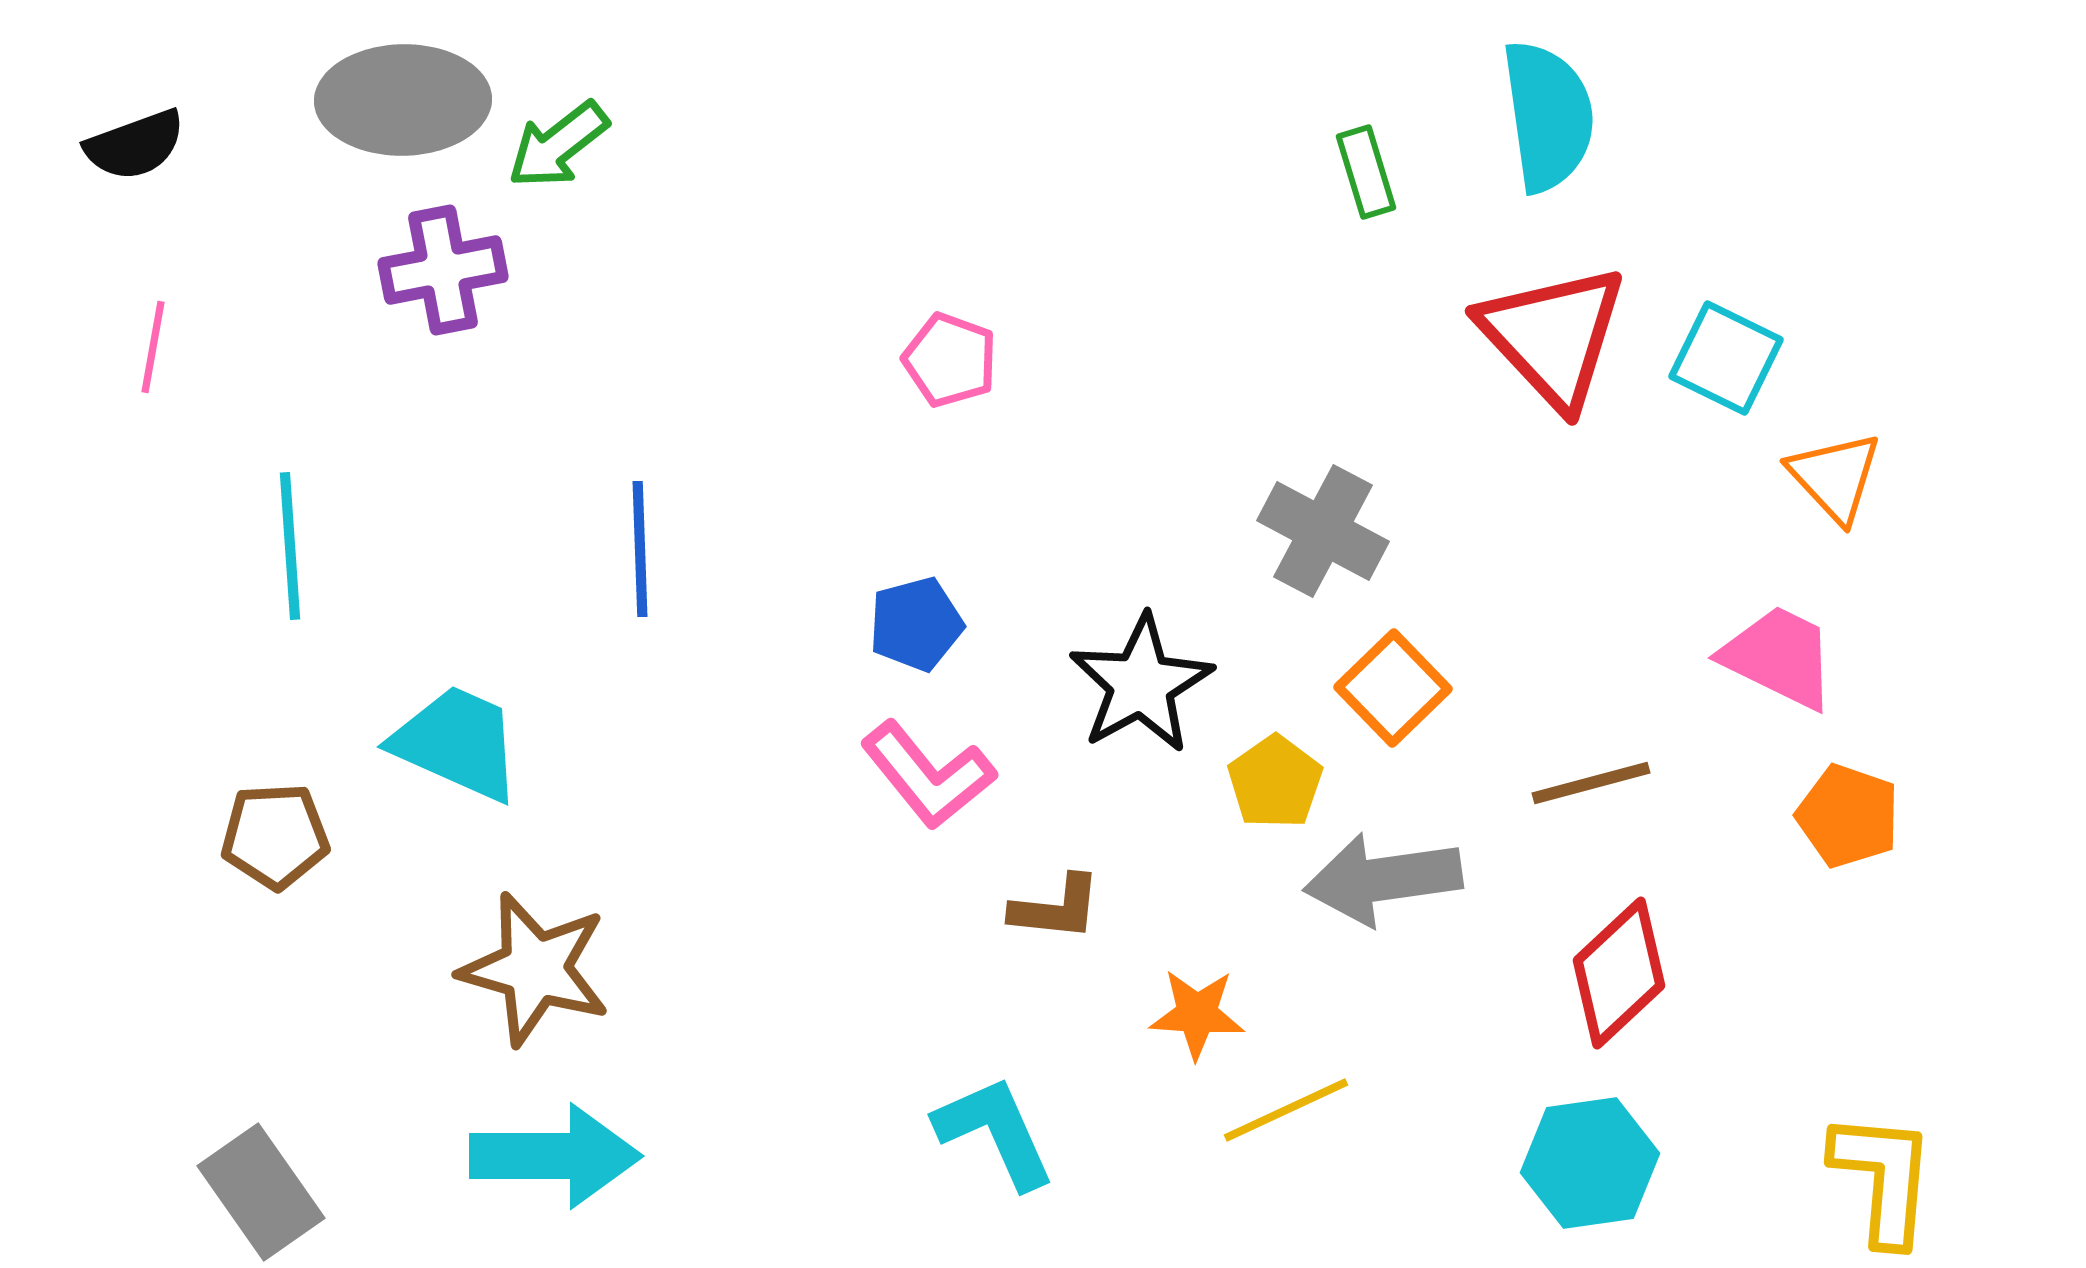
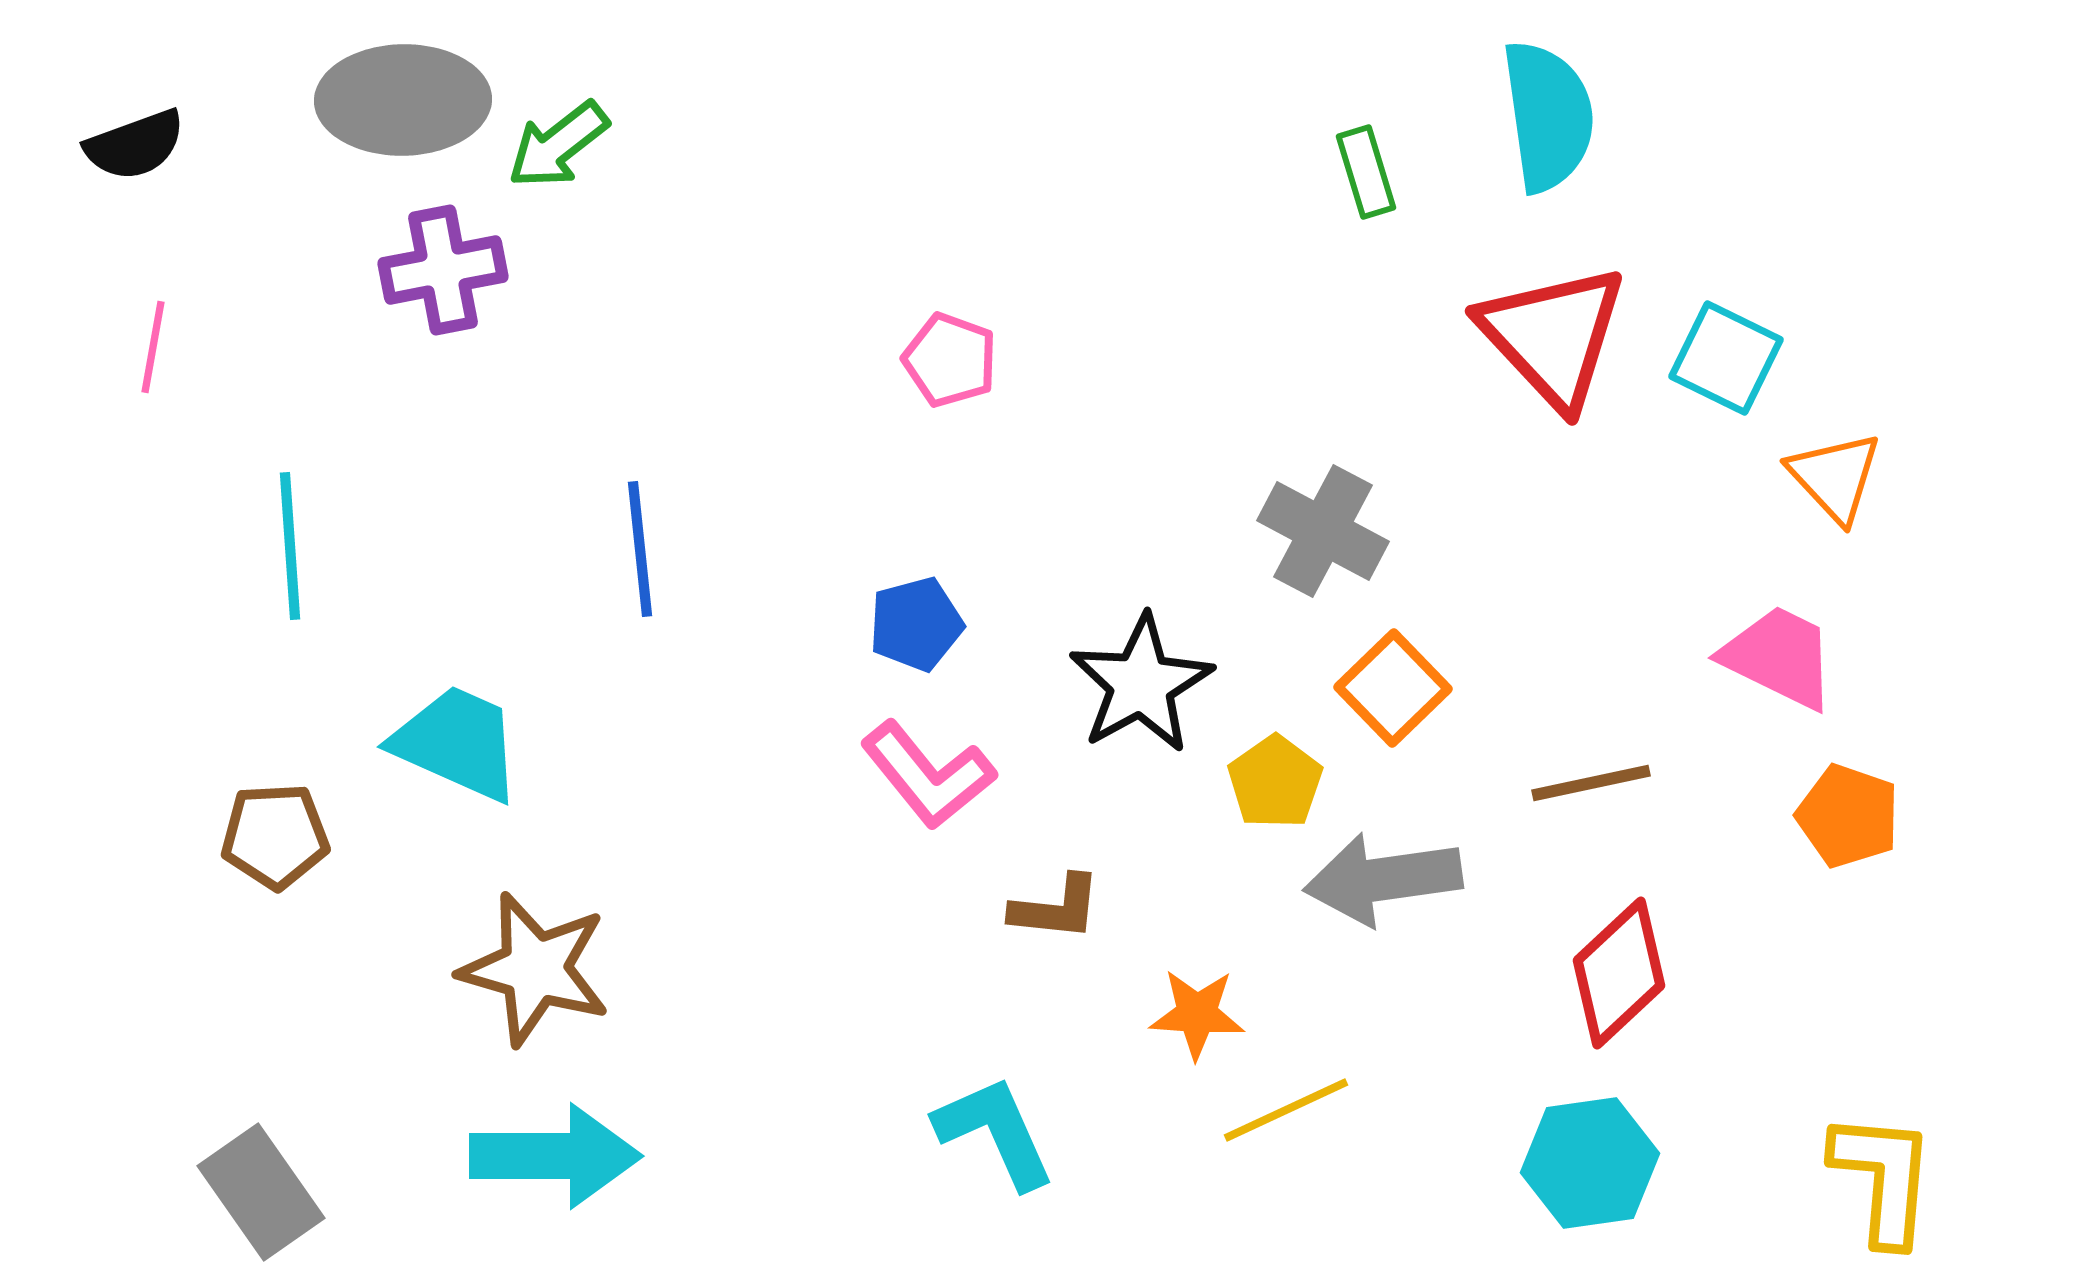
blue line: rotated 4 degrees counterclockwise
brown line: rotated 3 degrees clockwise
